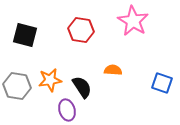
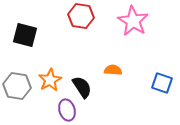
red hexagon: moved 14 px up
orange star: rotated 20 degrees counterclockwise
